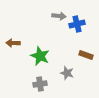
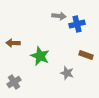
gray cross: moved 26 px left, 2 px up; rotated 24 degrees counterclockwise
